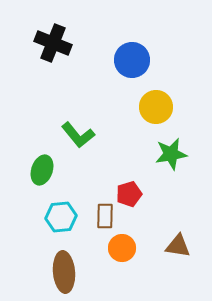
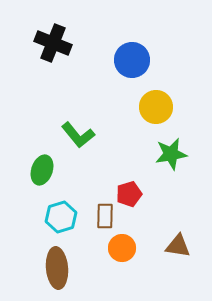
cyan hexagon: rotated 12 degrees counterclockwise
brown ellipse: moved 7 px left, 4 px up
